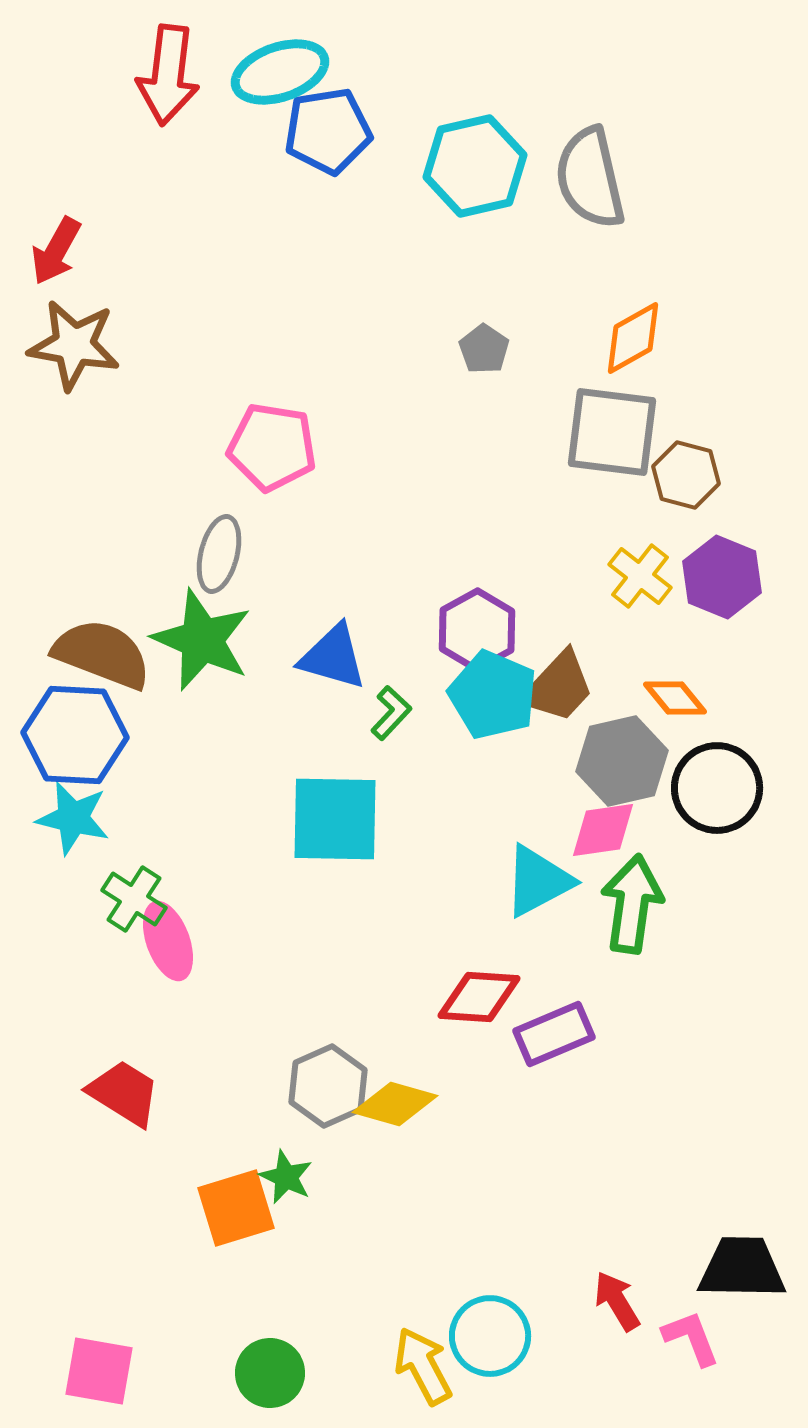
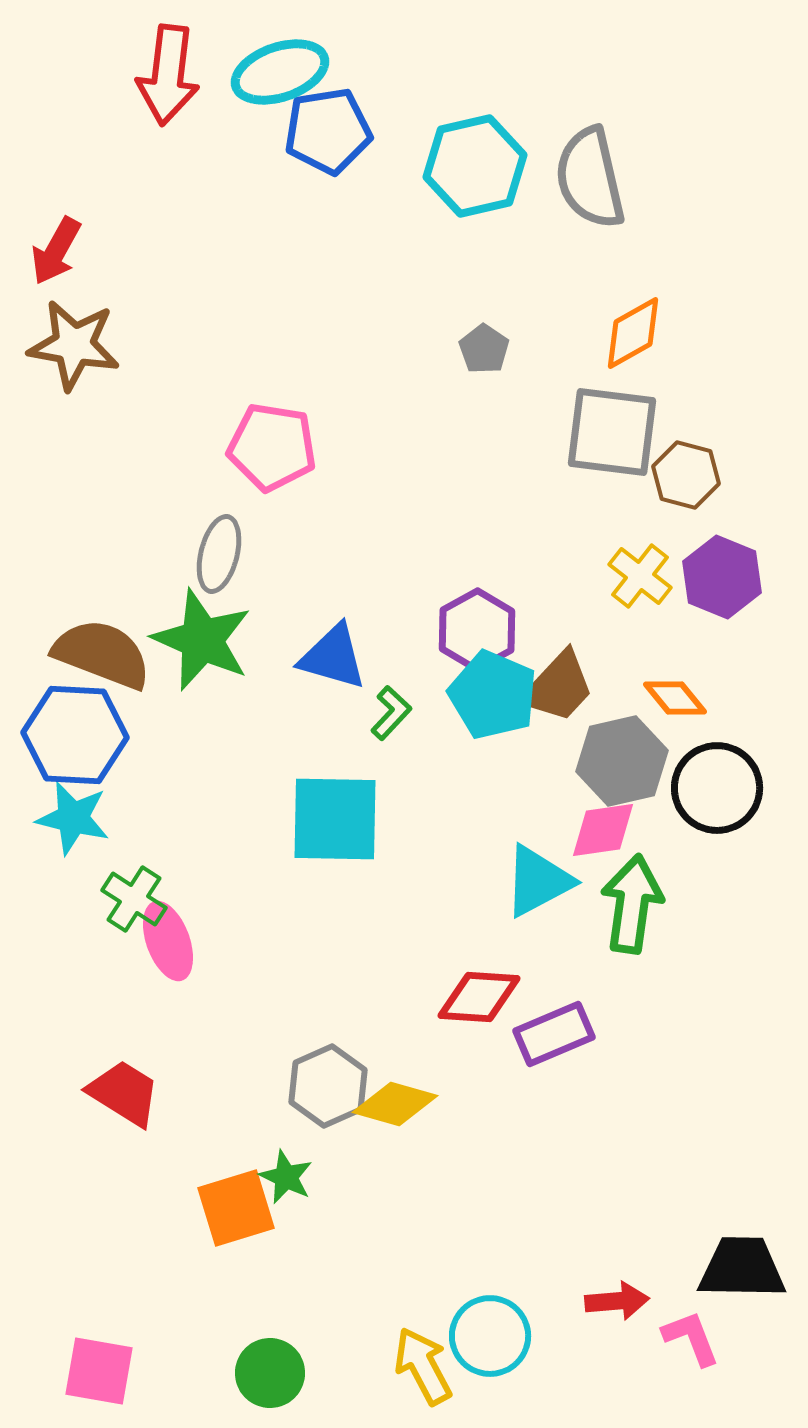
orange diamond at (633, 338): moved 5 px up
red arrow at (617, 1301): rotated 116 degrees clockwise
